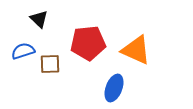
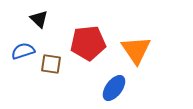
orange triangle: rotated 32 degrees clockwise
brown square: moved 1 px right; rotated 10 degrees clockwise
blue ellipse: rotated 16 degrees clockwise
